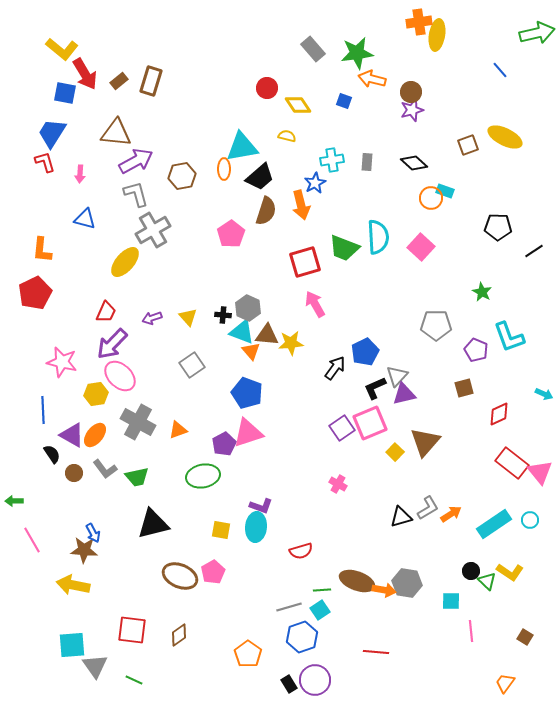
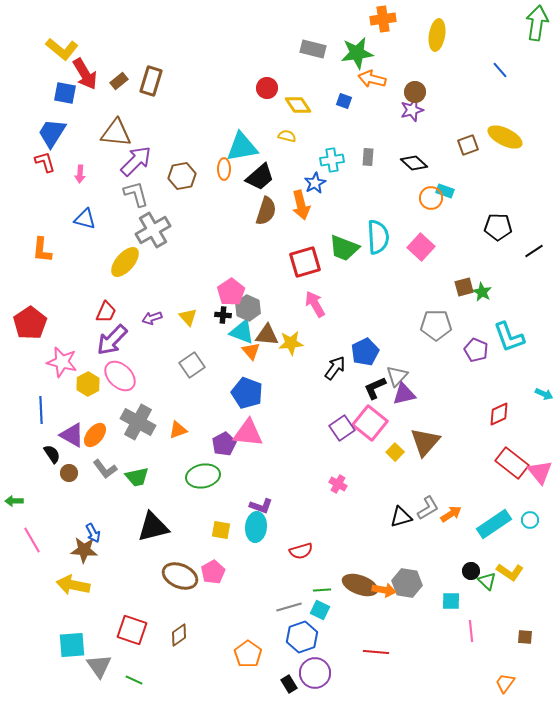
orange cross at (419, 22): moved 36 px left, 3 px up
green arrow at (537, 33): moved 10 px up; rotated 68 degrees counterclockwise
gray rectangle at (313, 49): rotated 35 degrees counterclockwise
brown circle at (411, 92): moved 4 px right
purple arrow at (136, 161): rotated 16 degrees counterclockwise
gray rectangle at (367, 162): moved 1 px right, 5 px up
pink pentagon at (231, 234): moved 58 px down
red pentagon at (35, 293): moved 5 px left, 30 px down; rotated 8 degrees counterclockwise
purple arrow at (112, 344): moved 4 px up
brown square at (464, 388): moved 101 px up
yellow hexagon at (96, 394): moved 8 px left, 10 px up; rotated 20 degrees counterclockwise
blue line at (43, 410): moved 2 px left
pink square at (370, 423): rotated 28 degrees counterclockwise
pink triangle at (248, 433): rotated 24 degrees clockwise
brown circle at (74, 473): moved 5 px left
black triangle at (153, 524): moved 3 px down
brown ellipse at (357, 581): moved 3 px right, 4 px down
cyan square at (320, 610): rotated 30 degrees counterclockwise
red square at (132, 630): rotated 12 degrees clockwise
brown square at (525, 637): rotated 28 degrees counterclockwise
gray triangle at (95, 666): moved 4 px right
purple circle at (315, 680): moved 7 px up
